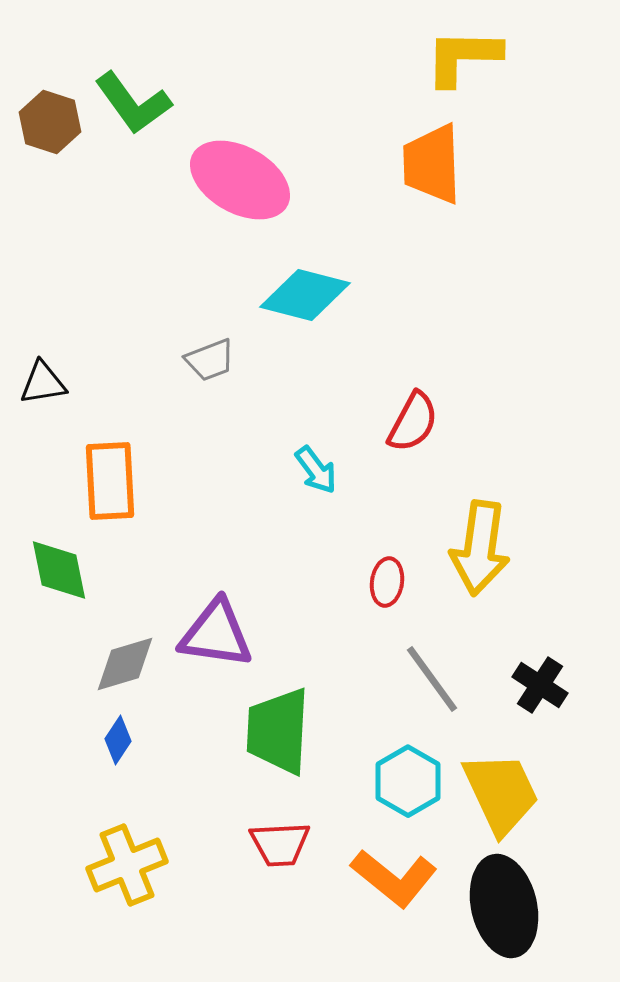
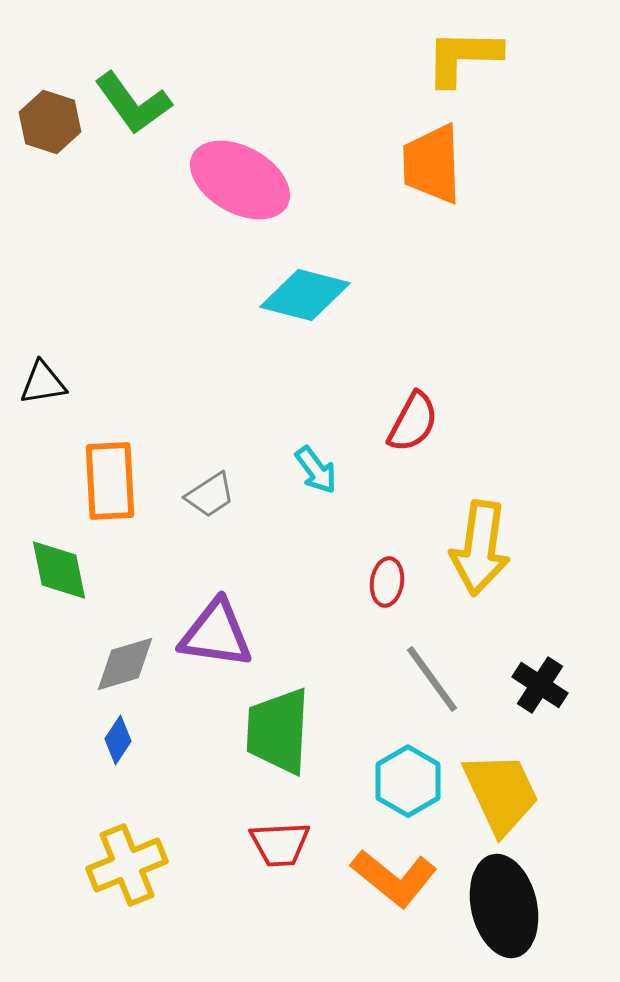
gray trapezoid: moved 135 px down; rotated 12 degrees counterclockwise
